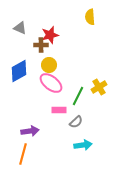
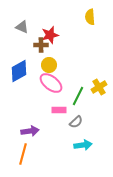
gray triangle: moved 2 px right, 1 px up
